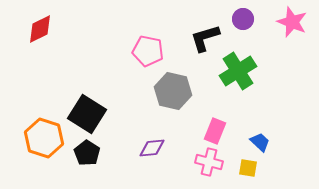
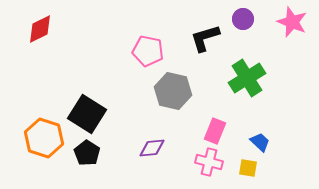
green cross: moved 9 px right, 7 px down
